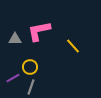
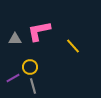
gray line: moved 2 px right, 1 px up; rotated 35 degrees counterclockwise
